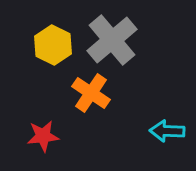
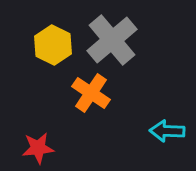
red star: moved 5 px left, 12 px down
